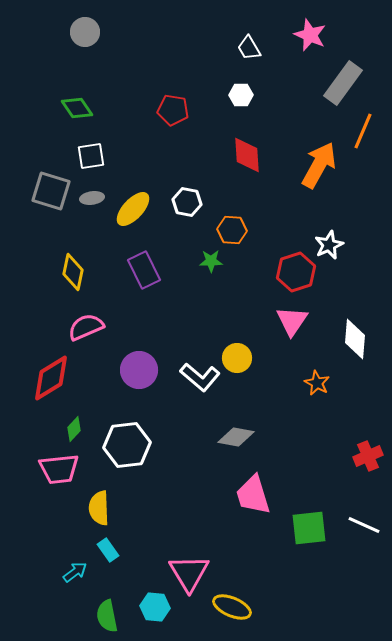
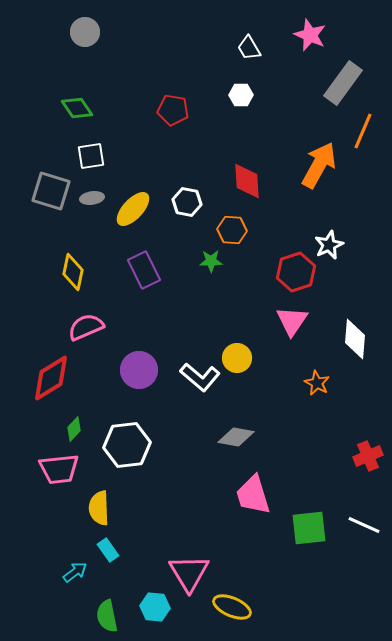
red diamond at (247, 155): moved 26 px down
